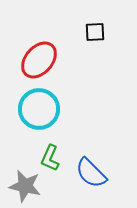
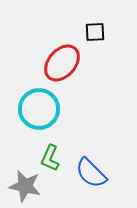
red ellipse: moved 23 px right, 3 px down
